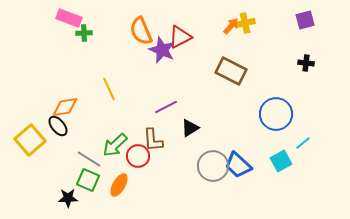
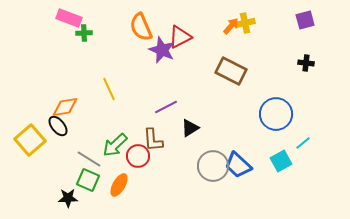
orange semicircle: moved 4 px up
